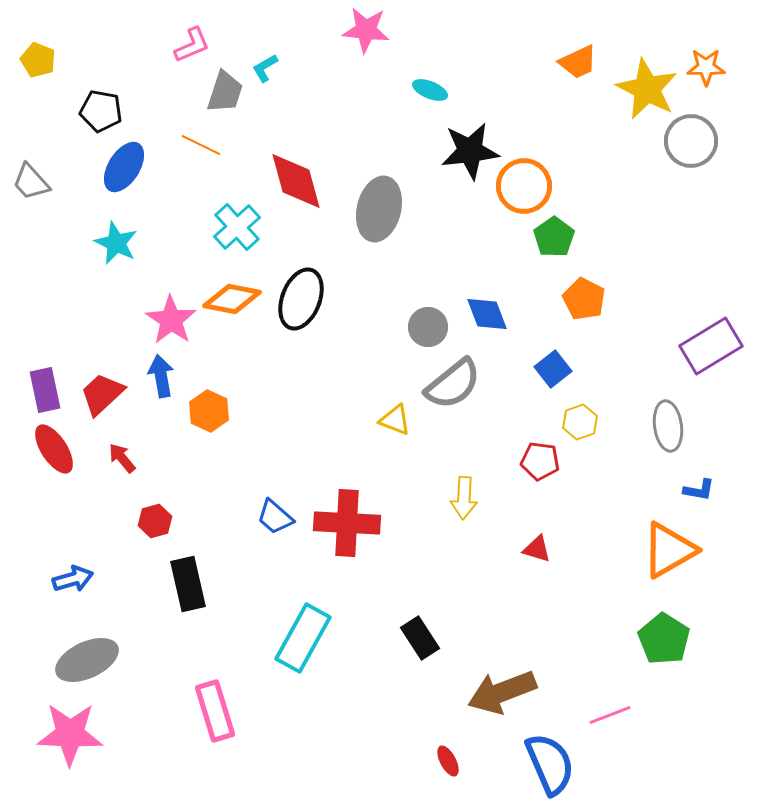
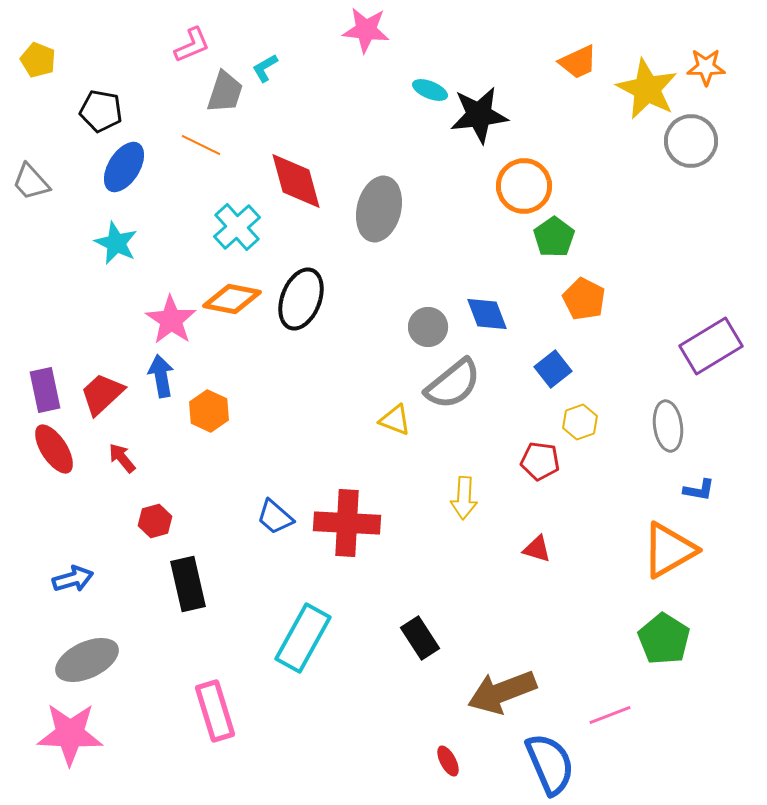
black star at (470, 151): moved 9 px right, 36 px up
